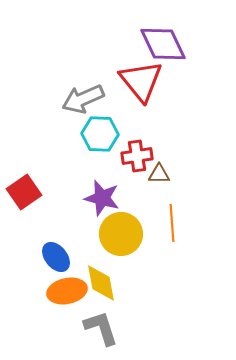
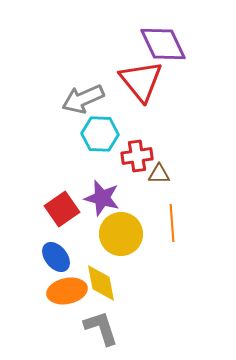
red square: moved 38 px right, 17 px down
